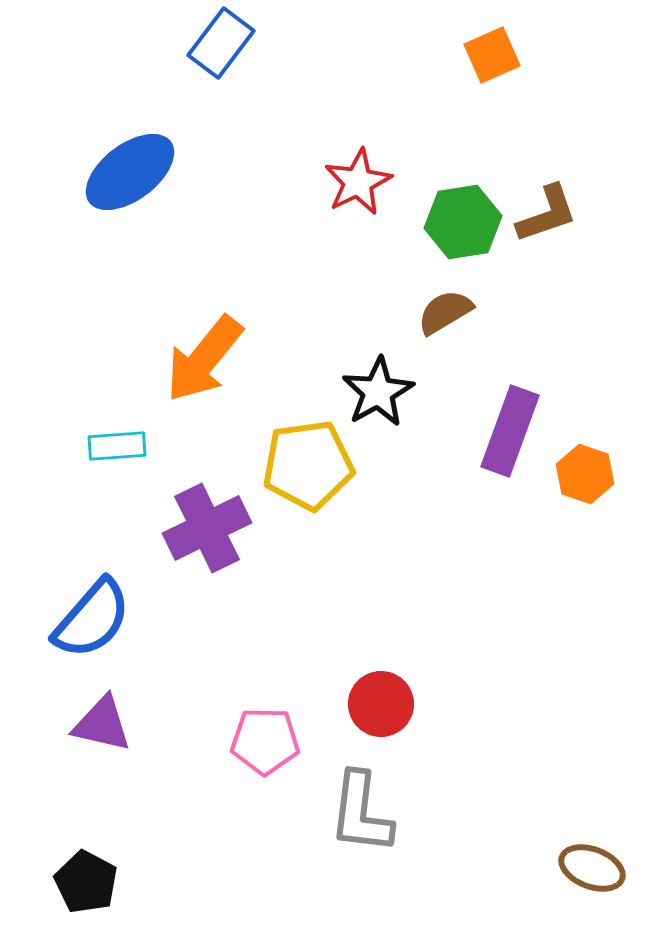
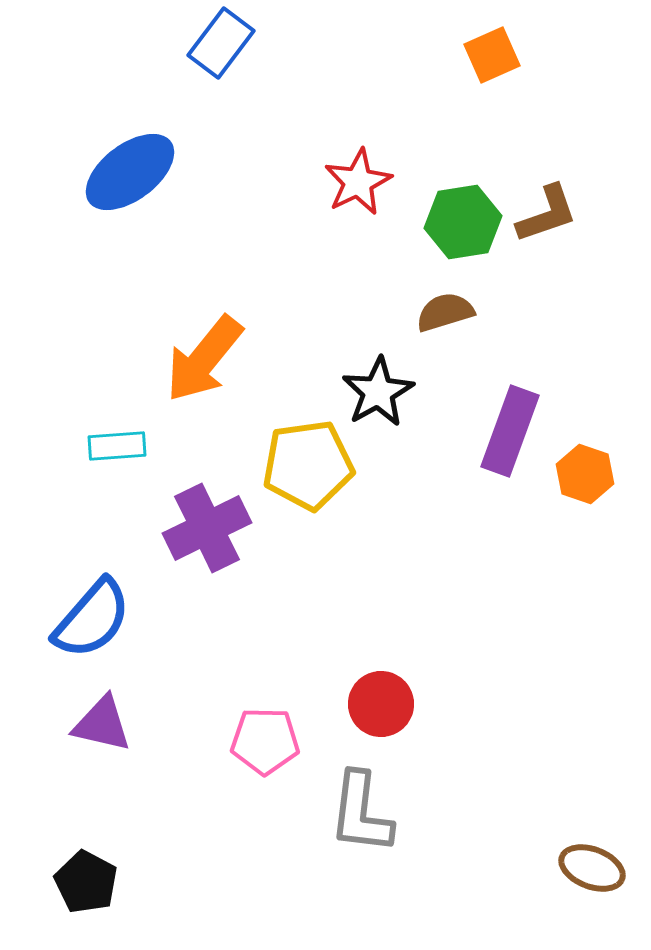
brown semicircle: rotated 14 degrees clockwise
